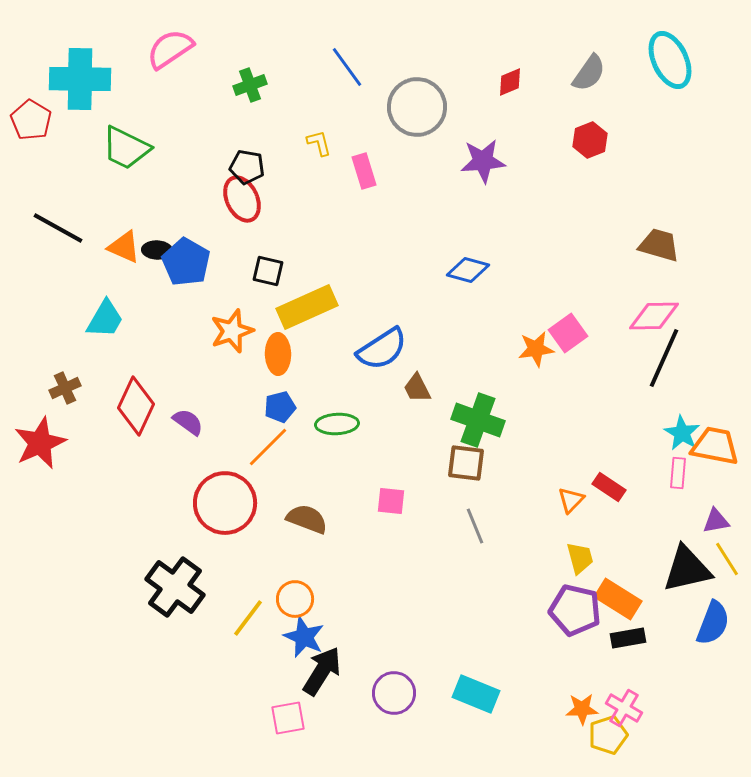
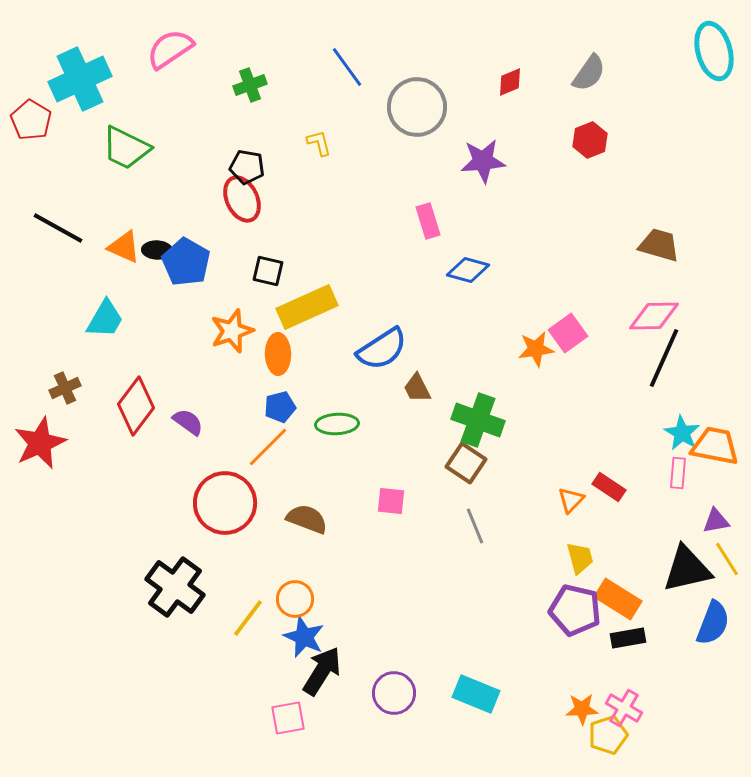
cyan ellipse at (670, 60): moved 44 px right, 9 px up; rotated 10 degrees clockwise
cyan cross at (80, 79): rotated 26 degrees counterclockwise
pink rectangle at (364, 171): moved 64 px right, 50 px down
red diamond at (136, 406): rotated 12 degrees clockwise
brown square at (466, 463): rotated 27 degrees clockwise
